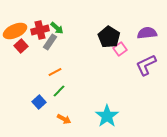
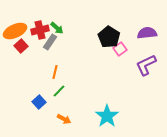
orange line: rotated 48 degrees counterclockwise
